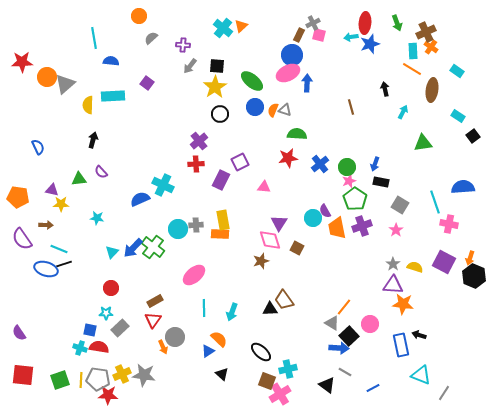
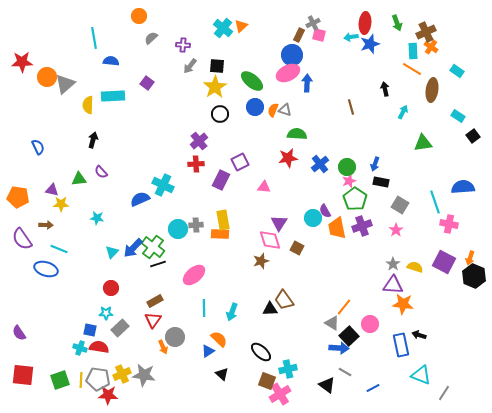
black line at (64, 264): moved 94 px right
